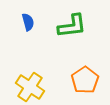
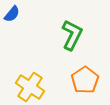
blue semicircle: moved 16 px left, 8 px up; rotated 54 degrees clockwise
green L-shape: moved 9 px down; rotated 56 degrees counterclockwise
